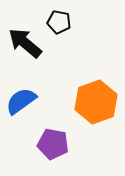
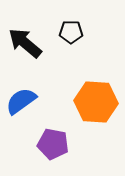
black pentagon: moved 12 px right, 10 px down; rotated 10 degrees counterclockwise
orange hexagon: rotated 24 degrees clockwise
